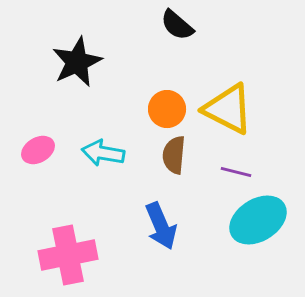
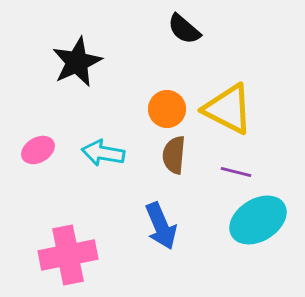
black semicircle: moved 7 px right, 4 px down
